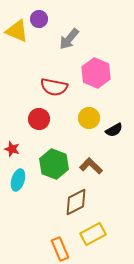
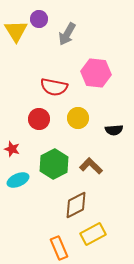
yellow triangle: moved 1 px left; rotated 35 degrees clockwise
gray arrow: moved 2 px left, 5 px up; rotated 10 degrees counterclockwise
pink hexagon: rotated 16 degrees counterclockwise
yellow circle: moved 11 px left
black semicircle: rotated 24 degrees clockwise
green hexagon: rotated 12 degrees clockwise
cyan ellipse: rotated 50 degrees clockwise
brown diamond: moved 3 px down
orange rectangle: moved 1 px left, 1 px up
